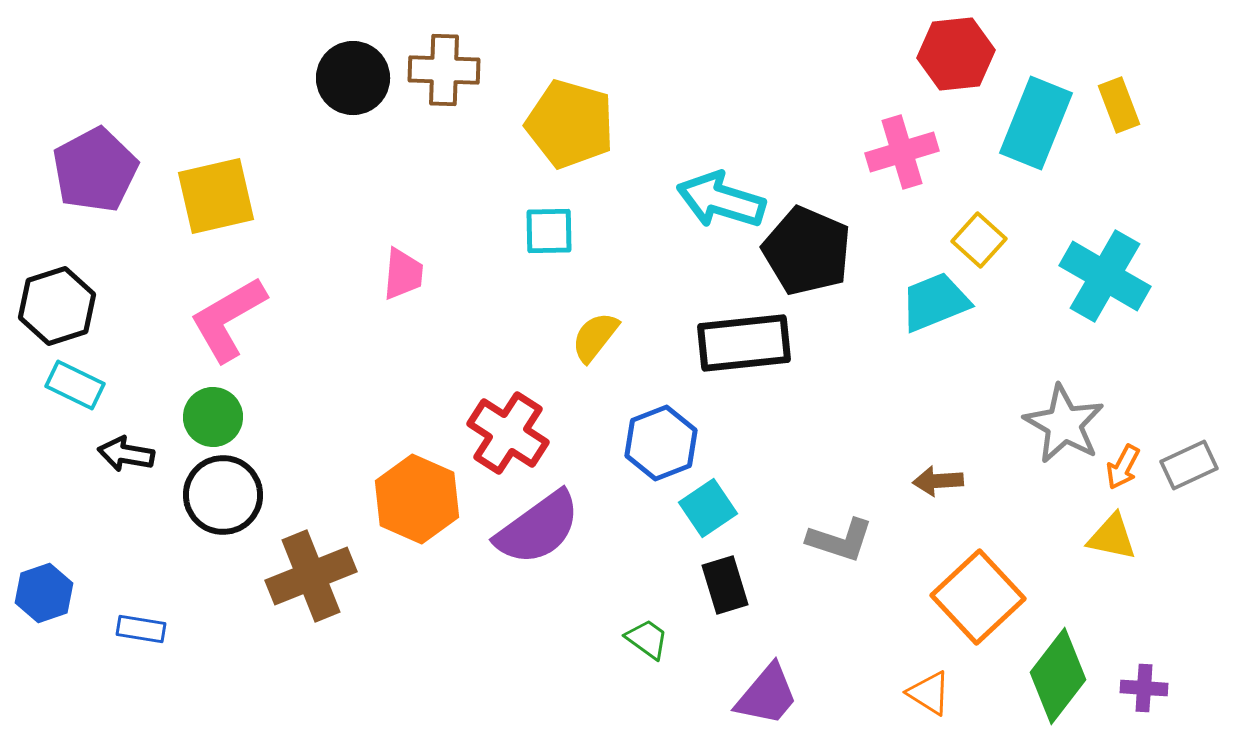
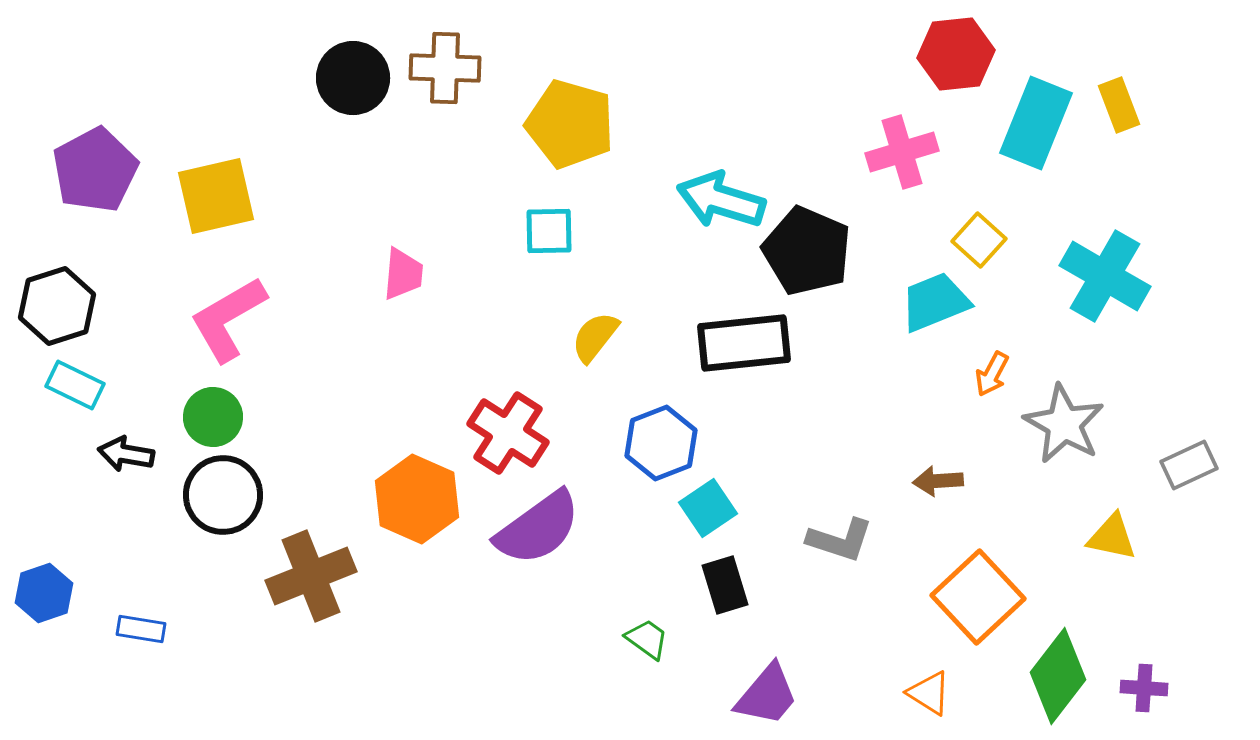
brown cross at (444, 70): moved 1 px right, 2 px up
orange arrow at (1123, 467): moved 131 px left, 93 px up
